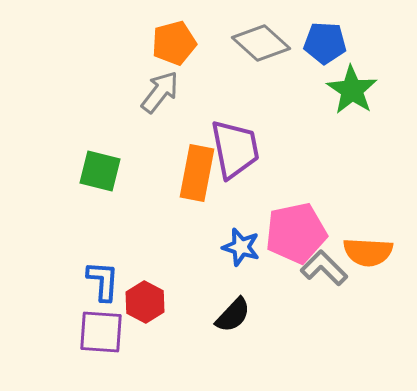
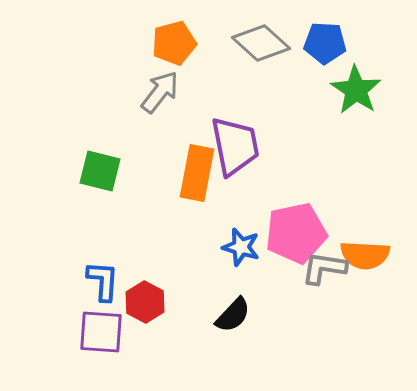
green star: moved 4 px right
purple trapezoid: moved 3 px up
orange semicircle: moved 3 px left, 3 px down
gray L-shape: rotated 36 degrees counterclockwise
